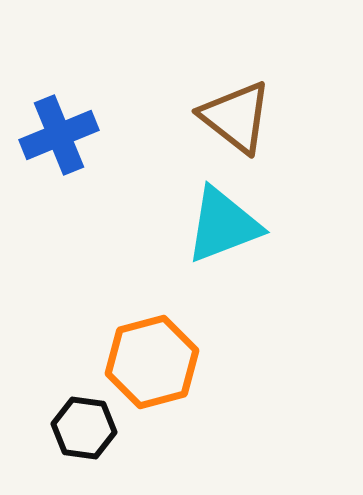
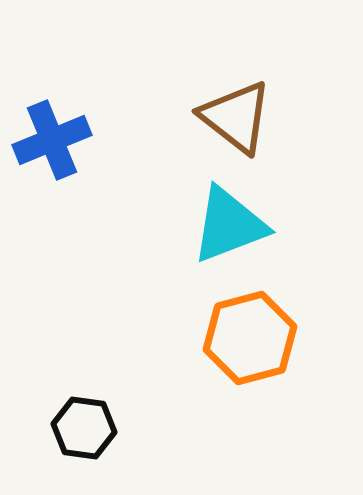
blue cross: moved 7 px left, 5 px down
cyan triangle: moved 6 px right
orange hexagon: moved 98 px right, 24 px up
